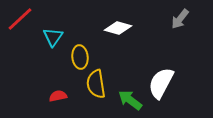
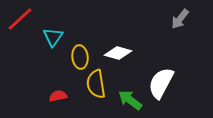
white diamond: moved 25 px down
